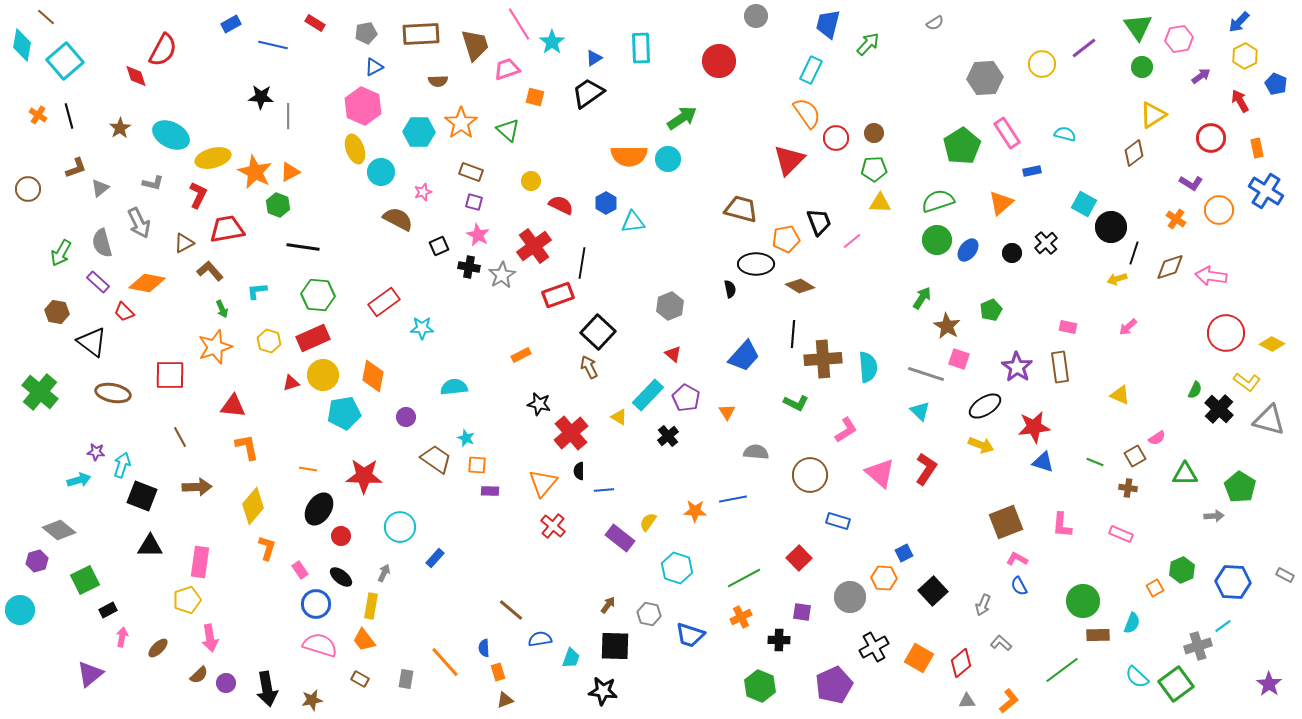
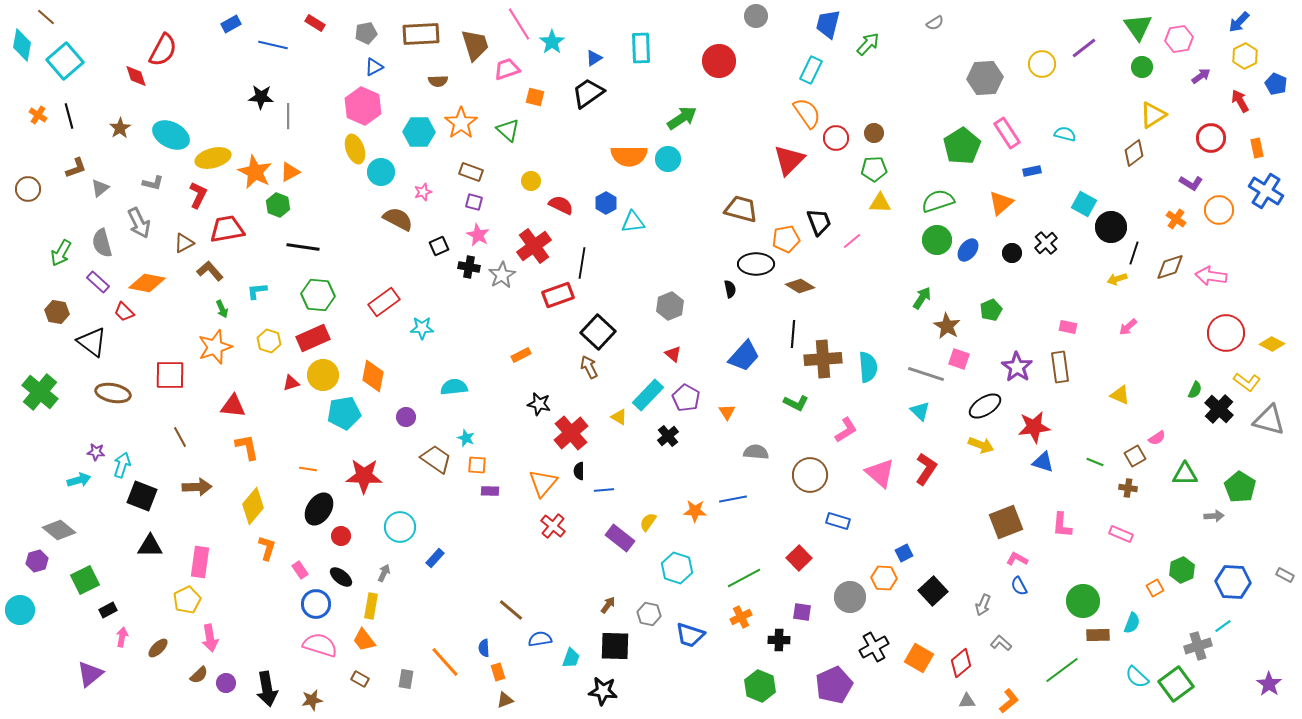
yellow pentagon at (187, 600): rotated 8 degrees counterclockwise
